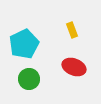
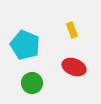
cyan pentagon: moved 1 px right, 1 px down; rotated 24 degrees counterclockwise
green circle: moved 3 px right, 4 px down
